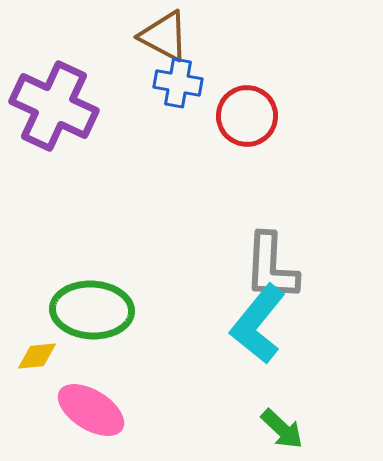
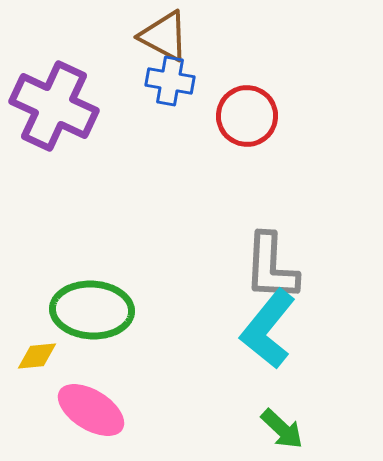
blue cross: moved 8 px left, 2 px up
cyan L-shape: moved 10 px right, 5 px down
